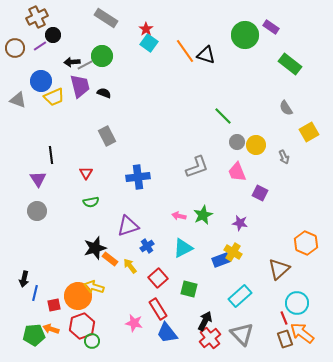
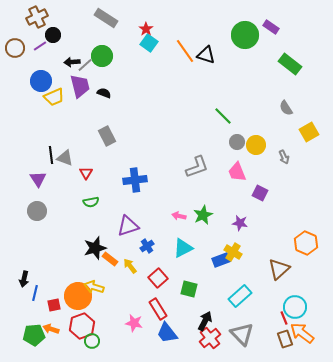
gray line at (85, 65): rotated 14 degrees counterclockwise
gray triangle at (18, 100): moved 47 px right, 58 px down
blue cross at (138, 177): moved 3 px left, 3 px down
cyan circle at (297, 303): moved 2 px left, 4 px down
